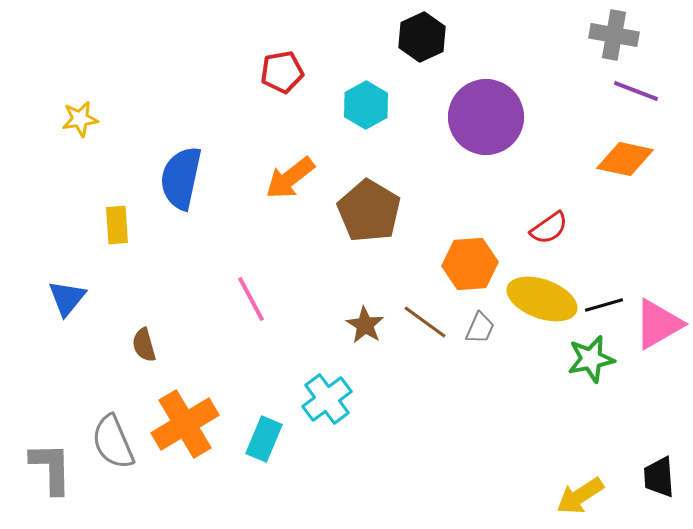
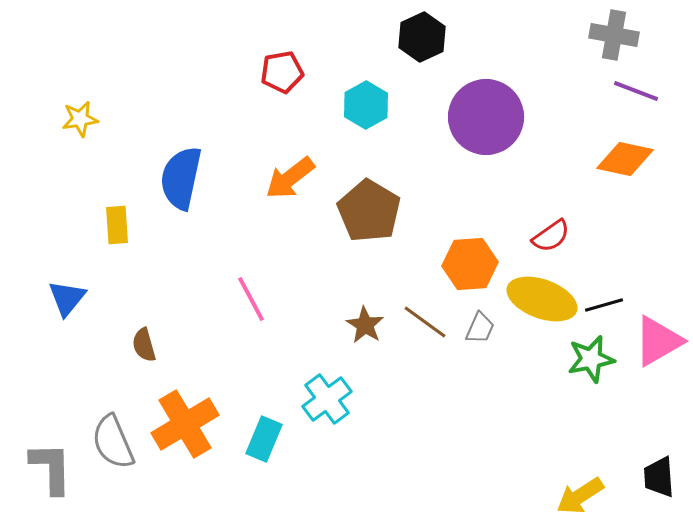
red semicircle: moved 2 px right, 8 px down
pink triangle: moved 17 px down
